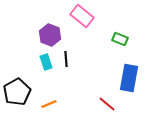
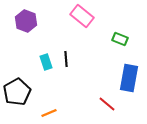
purple hexagon: moved 24 px left, 14 px up
orange line: moved 9 px down
